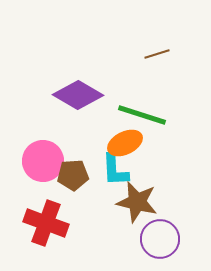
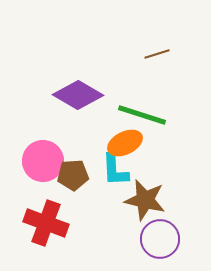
brown star: moved 8 px right, 2 px up
